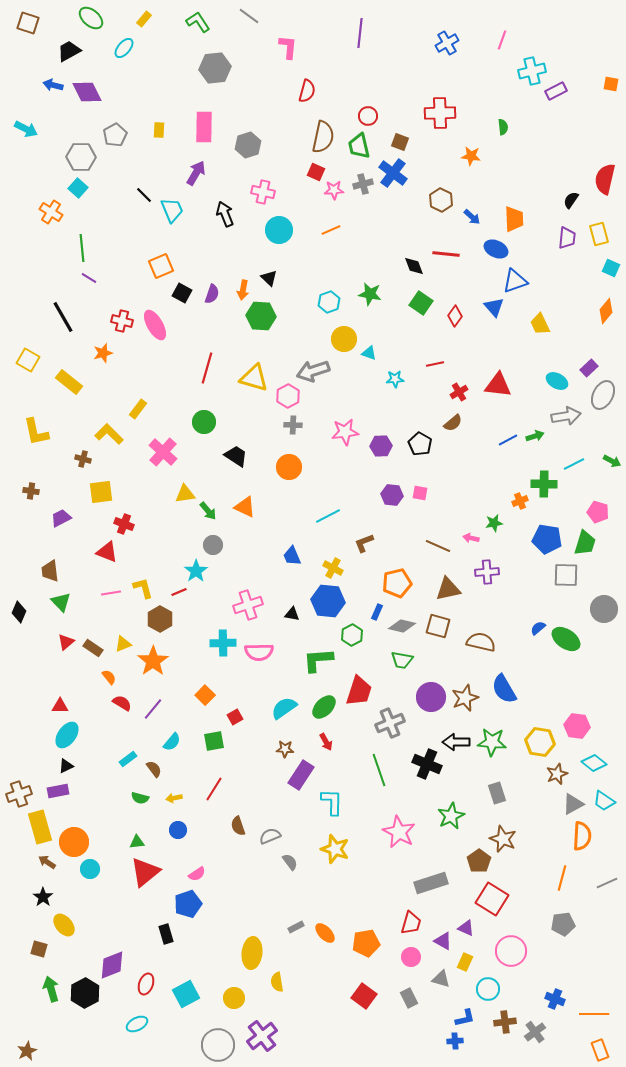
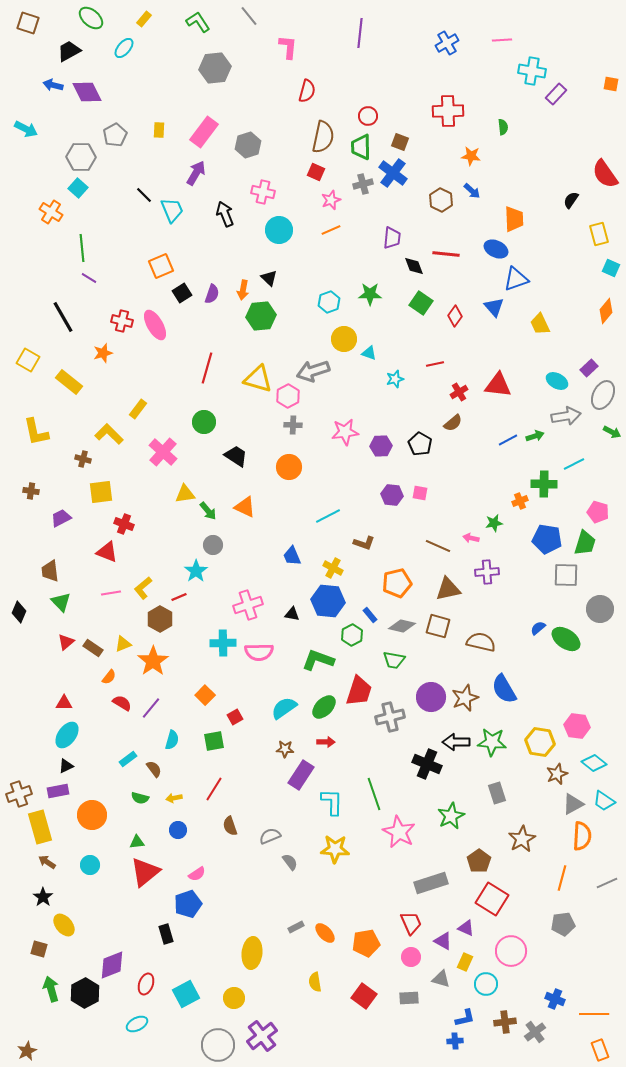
gray line at (249, 16): rotated 15 degrees clockwise
pink line at (502, 40): rotated 66 degrees clockwise
cyan cross at (532, 71): rotated 24 degrees clockwise
purple rectangle at (556, 91): moved 3 px down; rotated 20 degrees counterclockwise
red cross at (440, 113): moved 8 px right, 2 px up
pink rectangle at (204, 127): moved 5 px down; rotated 36 degrees clockwise
green trapezoid at (359, 146): moved 2 px right, 1 px down; rotated 12 degrees clockwise
red semicircle at (605, 179): moved 5 px up; rotated 48 degrees counterclockwise
pink star at (334, 190): moved 3 px left, 10 px down; rotated 18 degrees counterclockwise
blue arrow at (472, 217): moved 26 px up
purple trapezoid at (567, 238): moved 175 px left
blue triangle at (515, 281): moved 1 px right, 2 px up
black square at (182, 293): rotated 30 degrees clockwise
green star at (370, 294): rotated 10 degrees counterclockwise
green hexagon at (261, 316): rotated 8 degrees counterclockwise
yellow triangle at (254, 378): moved 4 px right, 1 px down
cyan star at (395, 379): rotated 12 degrees counterclockwise
green arrow at (612, 461): moved 29 px up
brown L-shape at (364, 543): rotated 140 degrees counterclockwise
yellow L-shape at (143, 588): rotated 115 degrees counterclockwise
red line at (179, 592): moved 5 px down
gray circle at (604, 609): moved 4 px left
blue rectangle at (377, 612): moved 7 px left, 3 px down; rotated 63 degrees counterclockwise
green L-shape at (318, 660): rotated 24 degrees clockwise
green trapezoid at (402, 660): moved 8 px left
orange semicircle at (109, 677): rotated 77 degrees clockwise
red triangle at (60, 706): moved 4 px right, 3 px up
purple line at (153, 709): moved 2 px left, 1 px up
gray cross at (390, 723): moved 6 px up; rotated 8 degrees clockwise
cyan semicircle at (172, 742): moved 2 px up; rotated 24 degrees counterclockwise
red arrow at (326, 742): rotated 60 degrees counterclockwise
green line at (379, 770): moved 5 px left, 24 px down
brown semicircle at (238, 826): moved 8 px left
brown star at (503, 839): moved 19 px right; rotated 20 degrees clockwise
orange circle at (74, 842): moved 18 px right, 27 px up
yellow star at (335, 849): rotated 16 degrees counterclockwise
cyan circle at (90, 869): moved 4 px up
red trapezoid at (411, 923): rotated 40 degrees counterclockwise
yellow semicircle at (277, 982): moved 38 px right
cyan circle at (488, 989): moved 2 px left, 5 px up
gray rectangle at (409, 998): rotated 66 degrees counterclockwise
